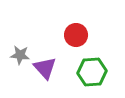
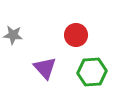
gray star: moved 7 px left, 20 px up
